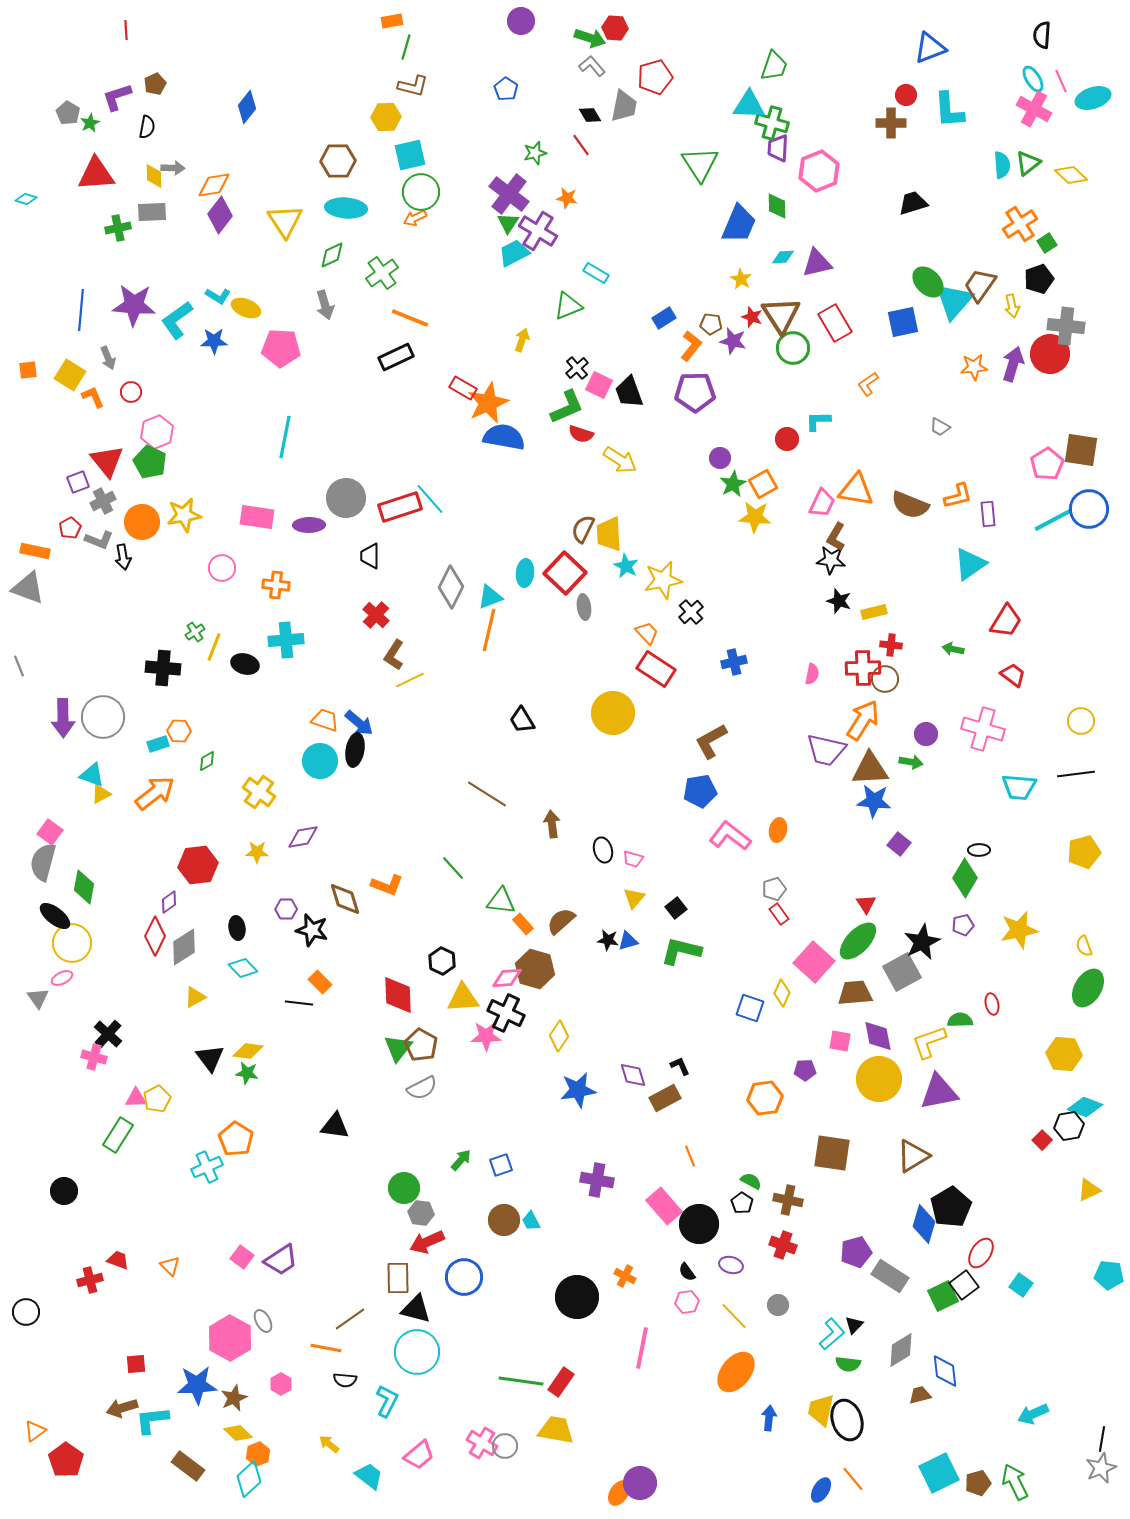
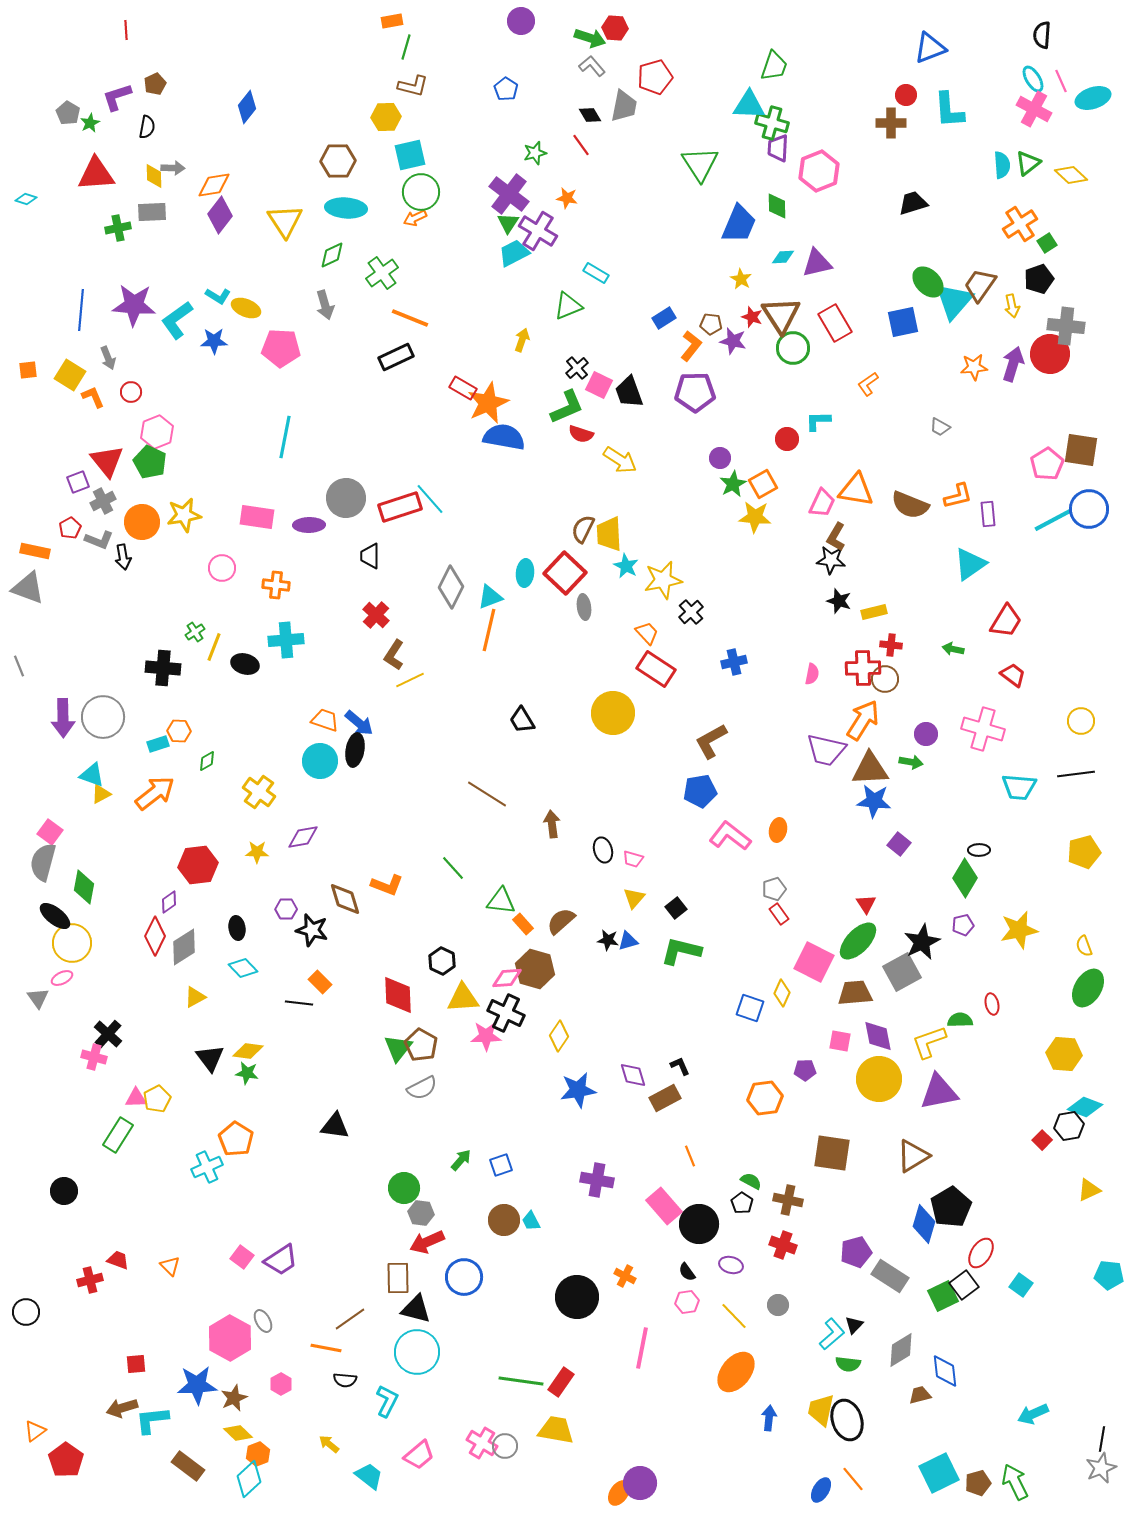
pink square at (814, 962): rotated 15 degrees counterclockwise
